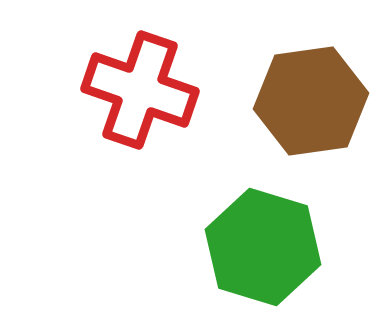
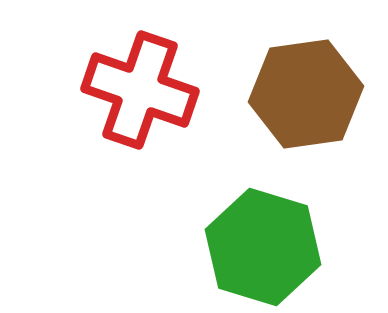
brown hexagon: moved 5 px left, 7 px up
